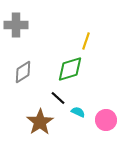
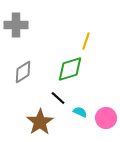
cyan semicircle: moved 2 px right
pink circle: moved 2 px up
